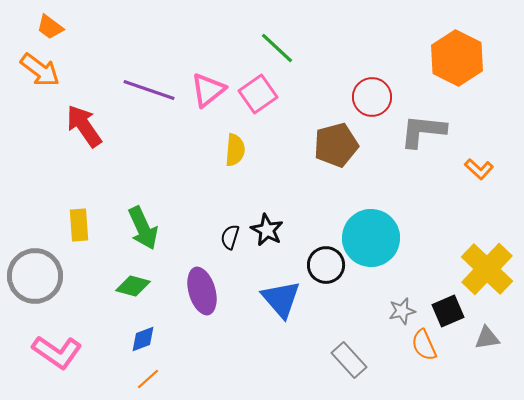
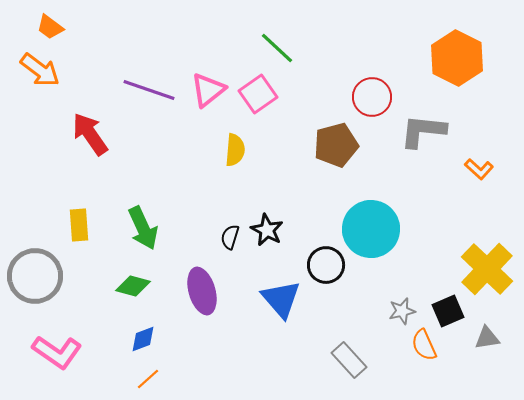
red arrow: moved 6 px right, 8 px down
cyan circle: moved 9 px up
